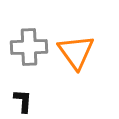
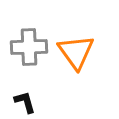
black L-shape: moved 2 px right, 1 px down; rotated 20 degrees counterclockwise
